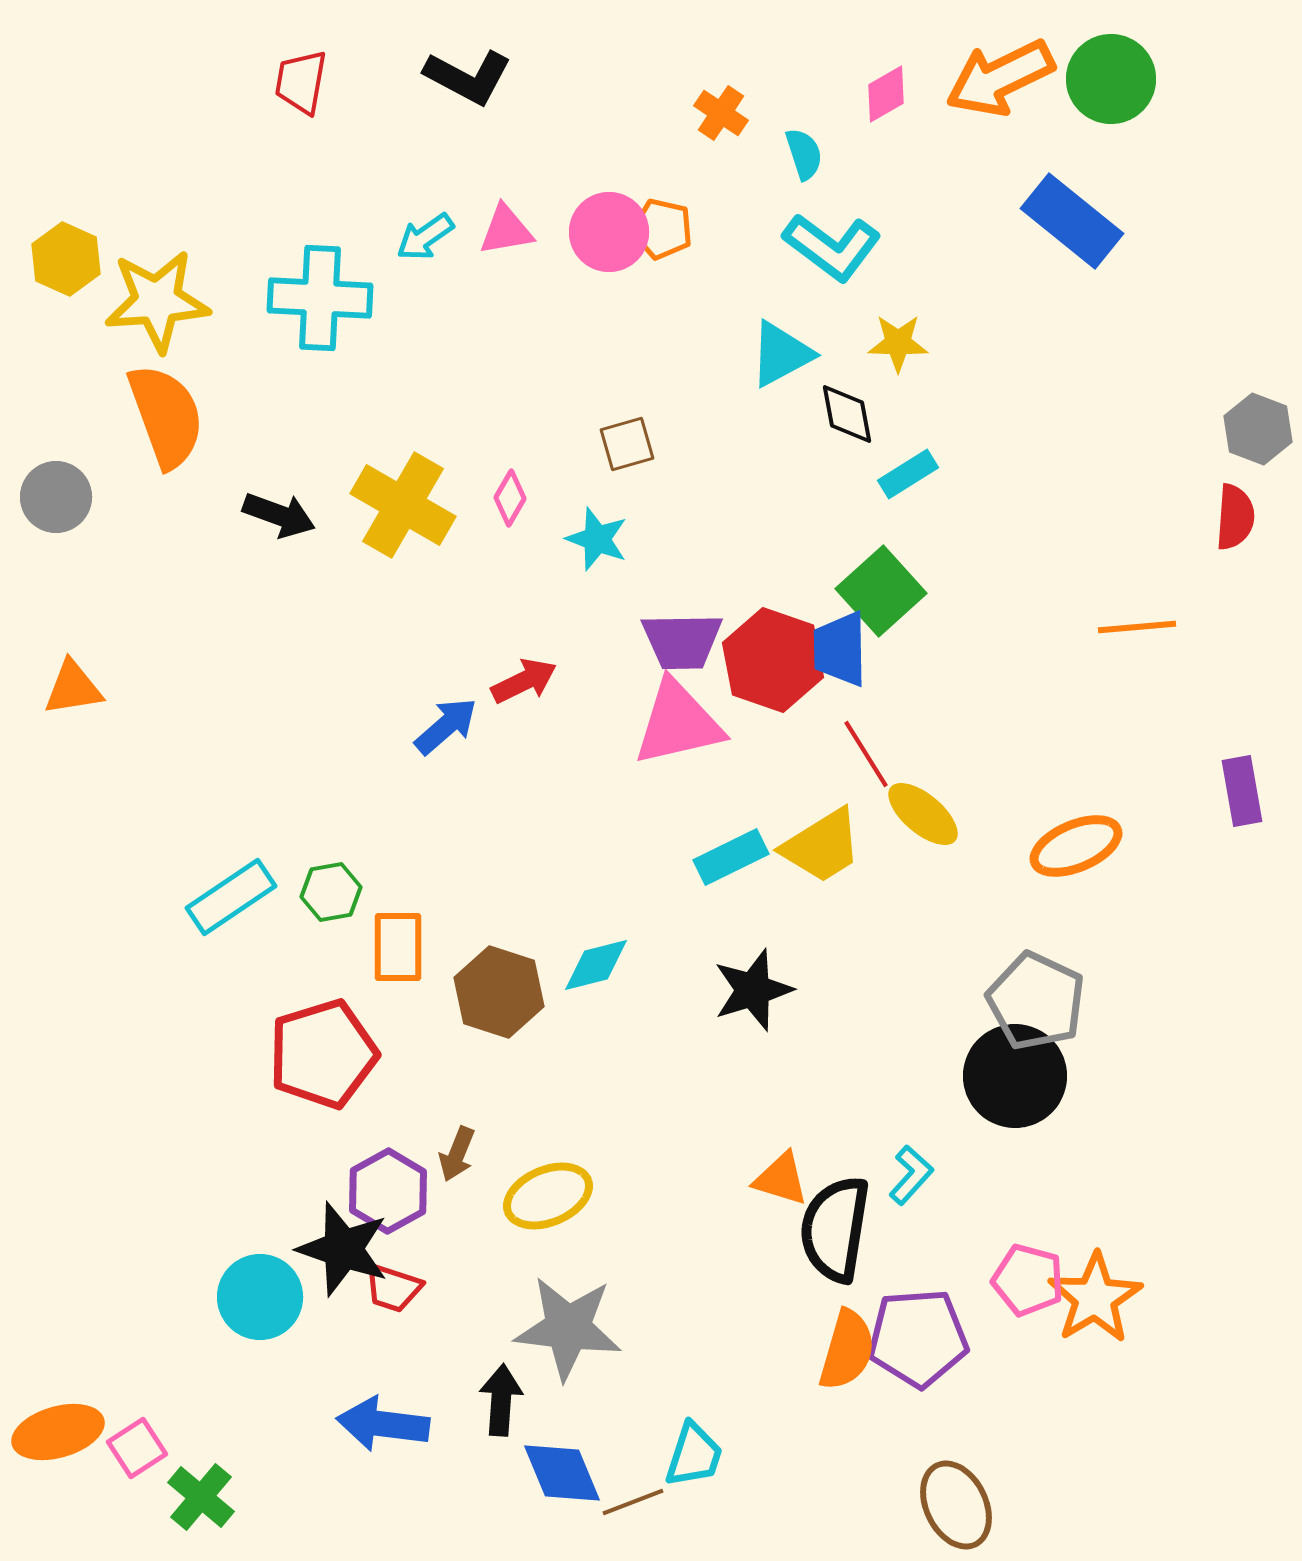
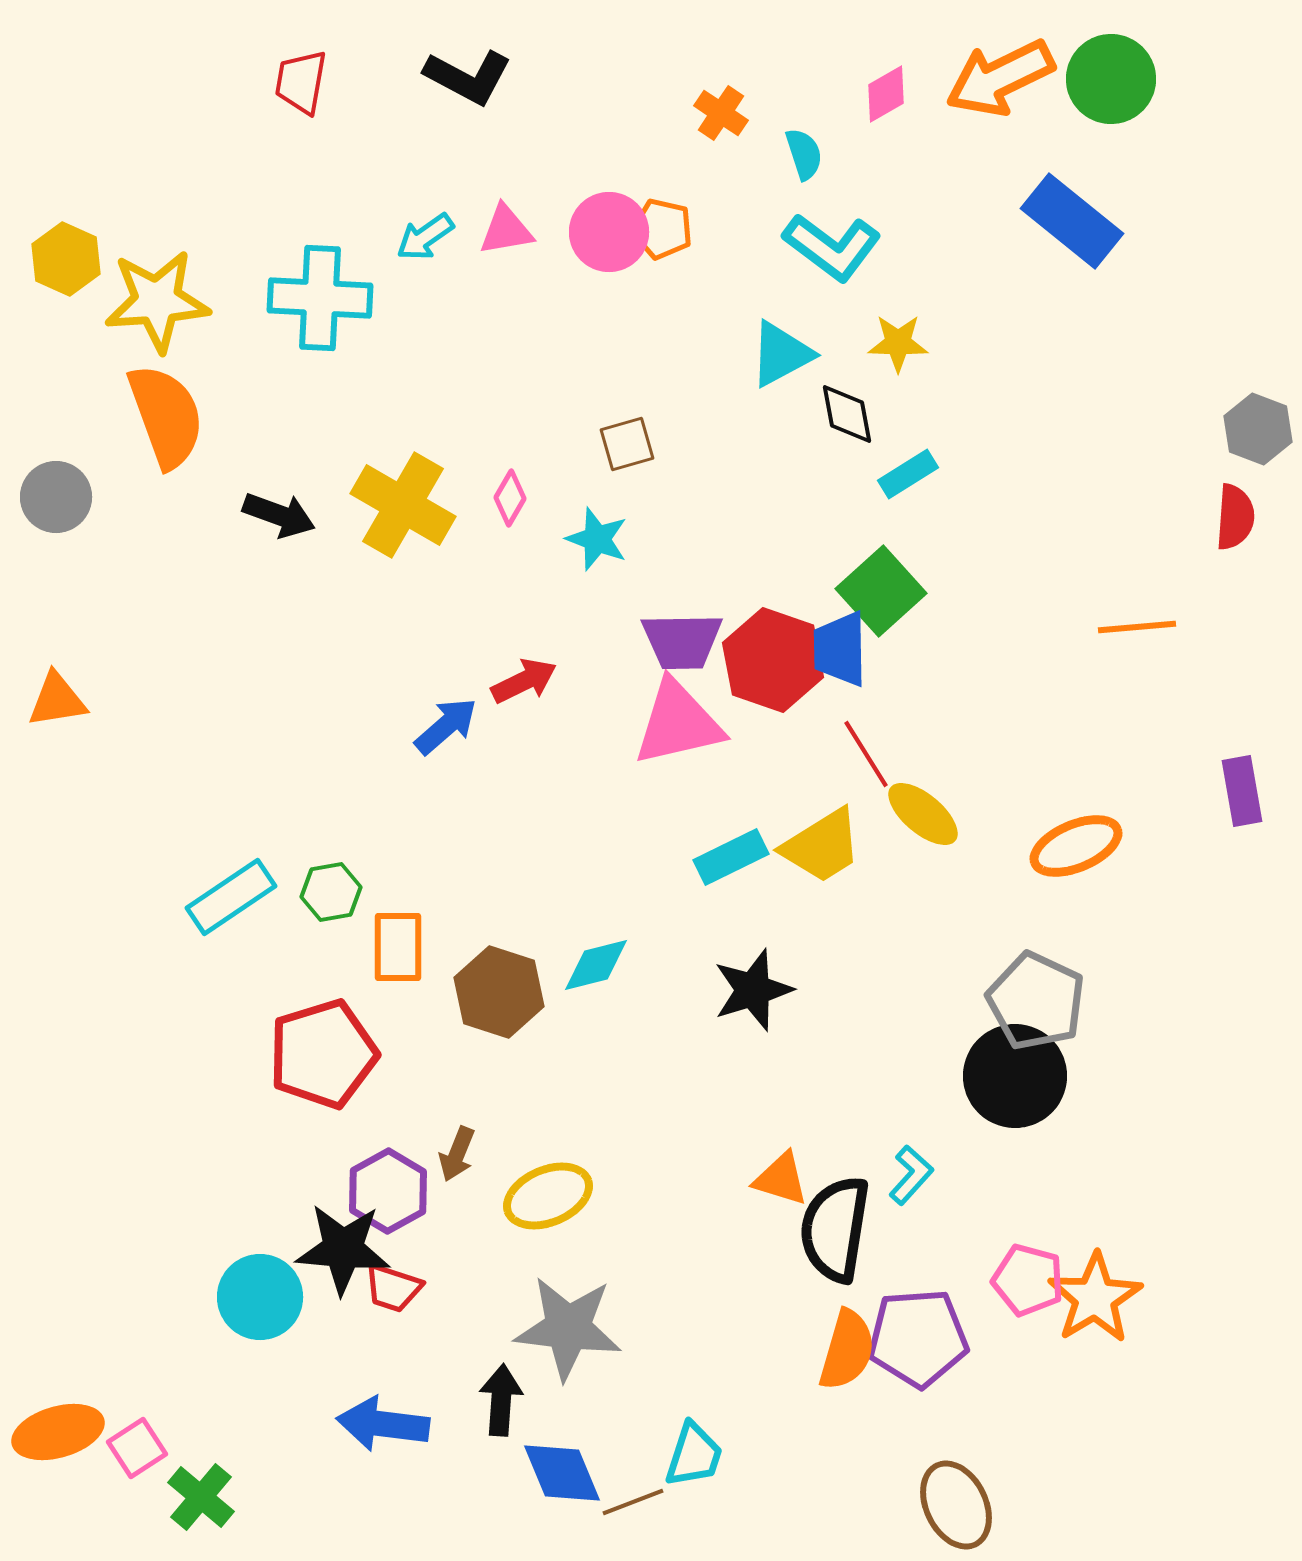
orange triangle at (73, 688): moved 16 px left, 12 px down
black star at (343, 1249): rotated 14 degrees counterclockwise
